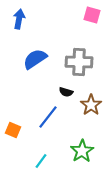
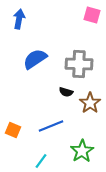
gray cross: moved 2 px down
brown star: moved 1 px left, 2 px up
blue line: moved 3 px right, 9 px down; rotated 30 degrees clockwise
